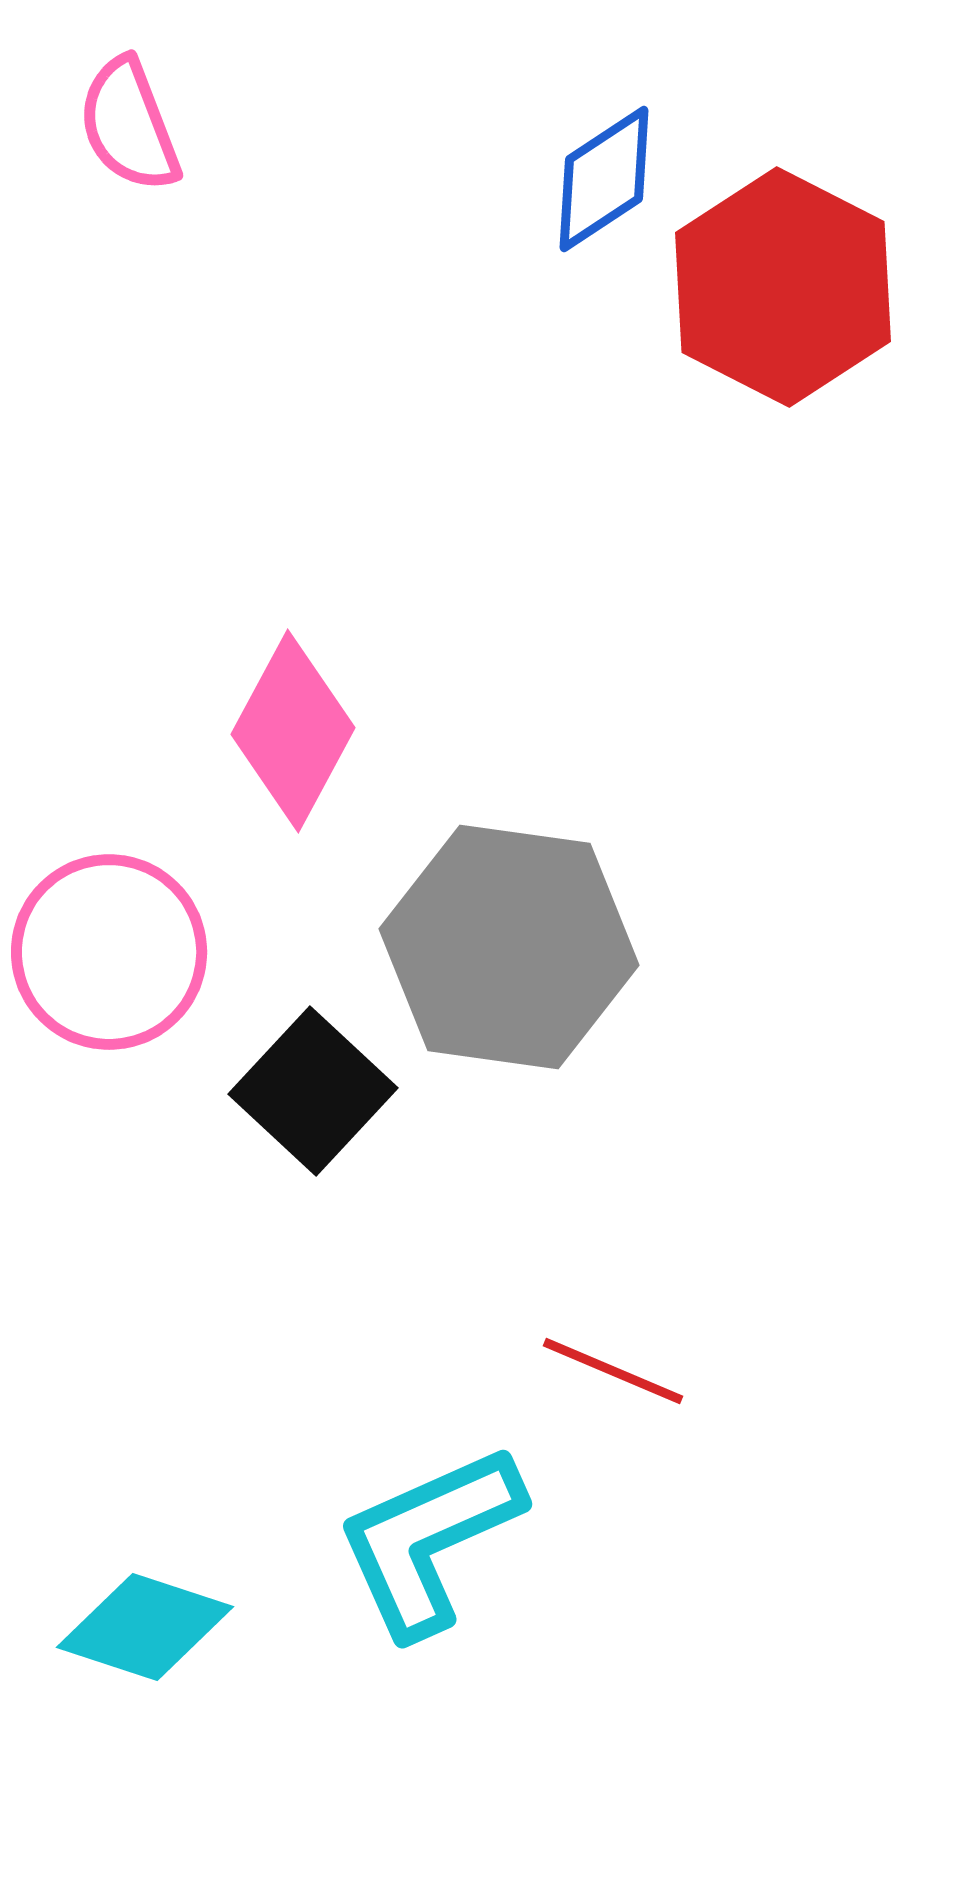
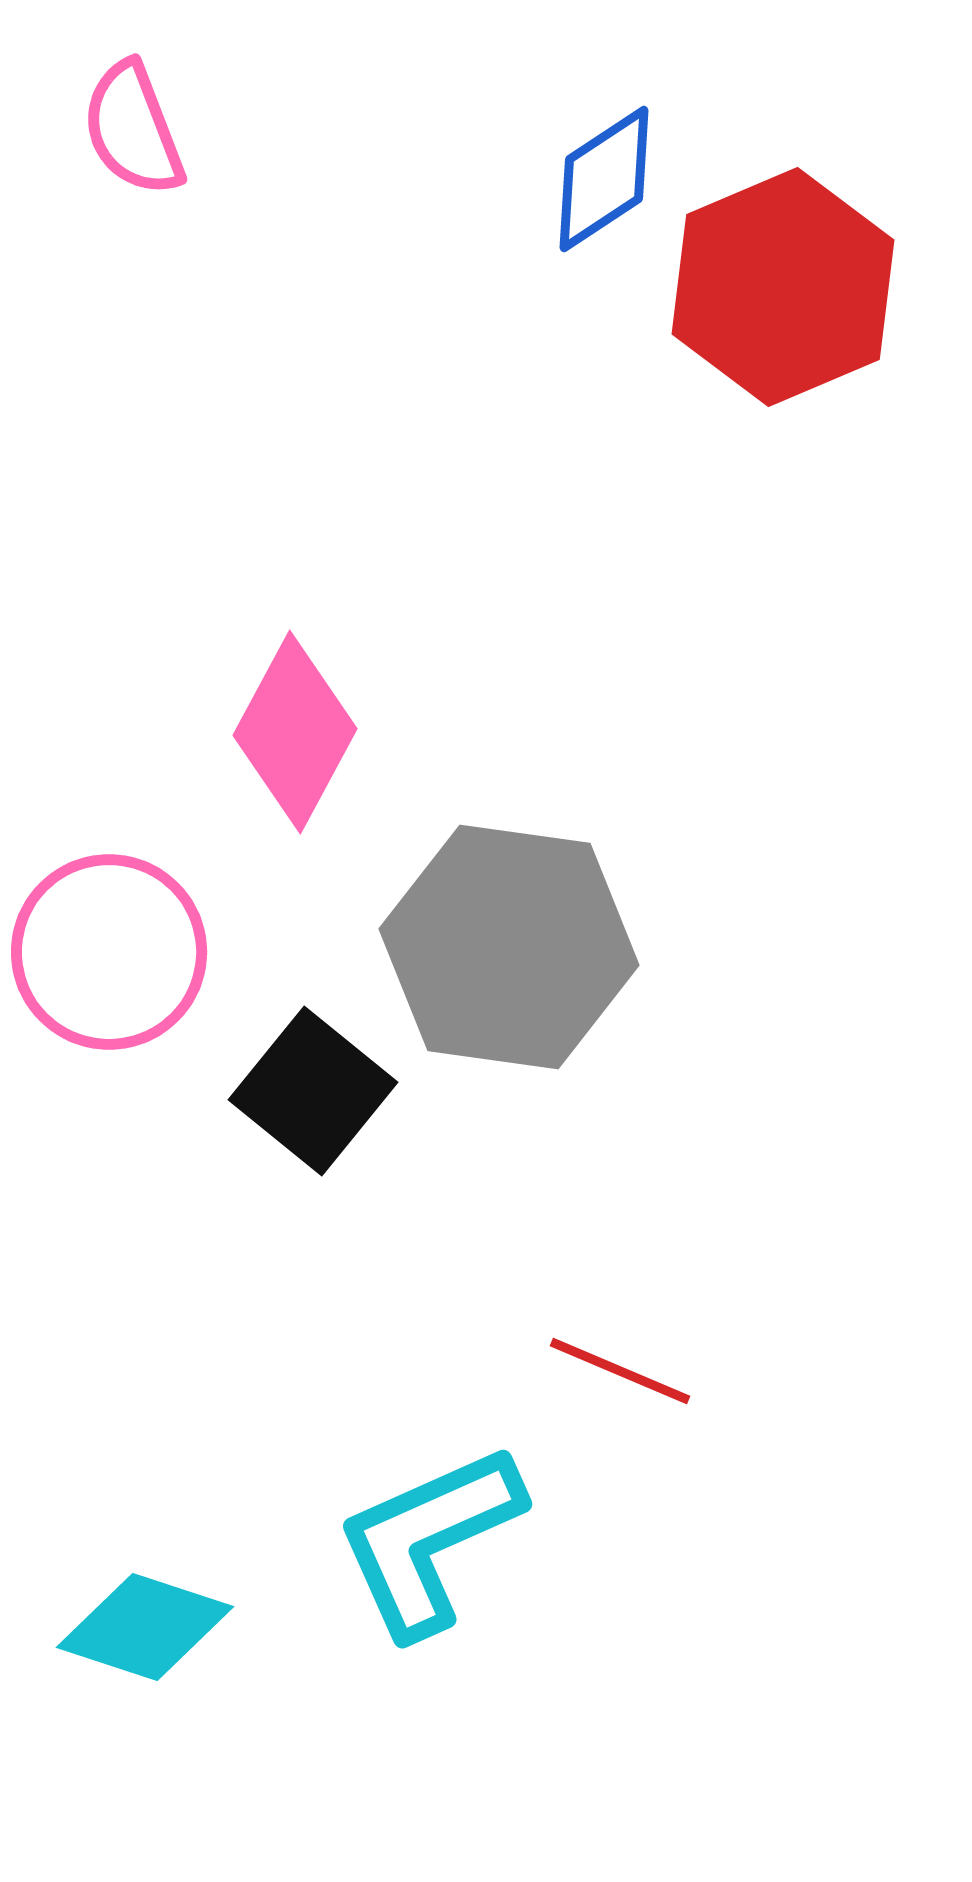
pink semicircle: moved 4 px right, 4 px down
red hexagon: rotated 10 degrees clockwise
pink diamond: moved 2 px right, 1 px down
black square: rotated 4 degrees counterclockwise
red line: moved 7 px right
